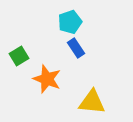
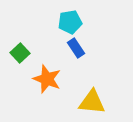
cyan pentagon: rotated 10 degrees clockwise
green square: moved 1 px right, 3 px up; rotated 12 degrees counterclockwise
